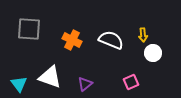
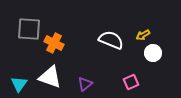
yellow arrow: rotated 64 degrees clockwise
orange cross: moved 18 px left, 3 px down
cyan triangle: rotated 12 degrees clockwise
